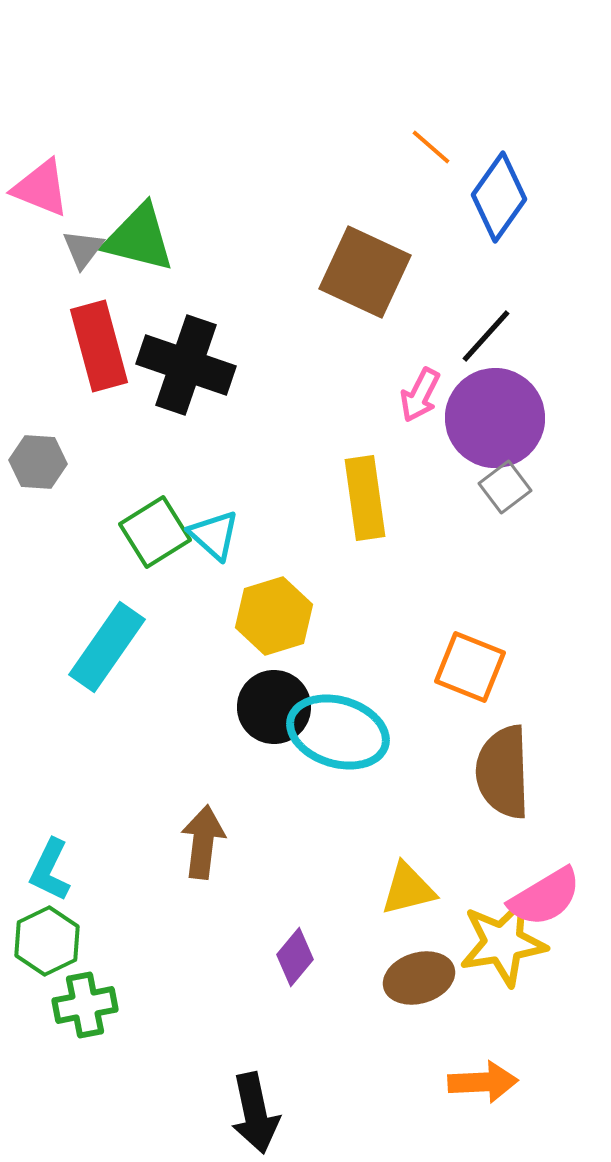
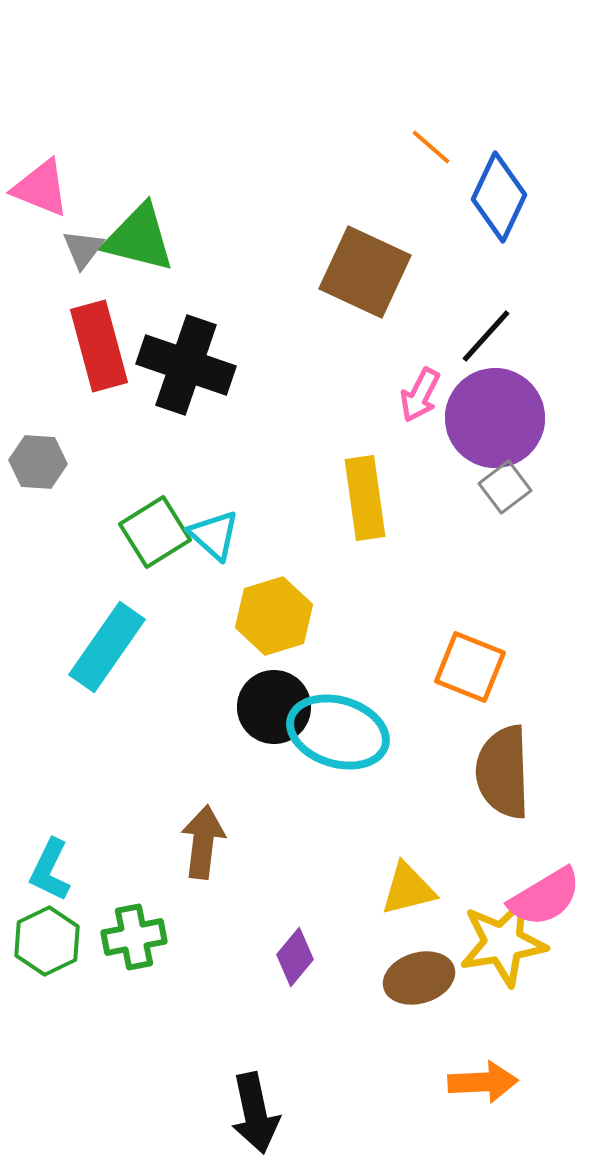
blue diamond: rotated 10 degrees counterclockwise
green cross: moved 49 px right, 68 px up
